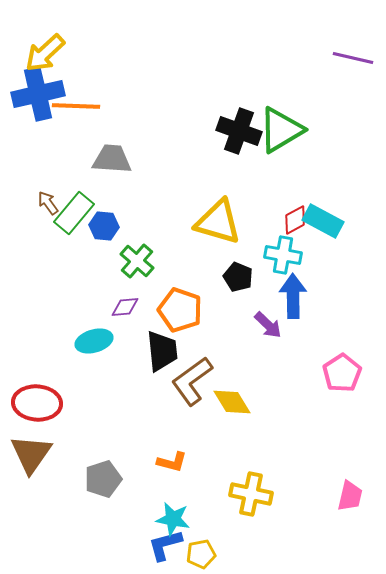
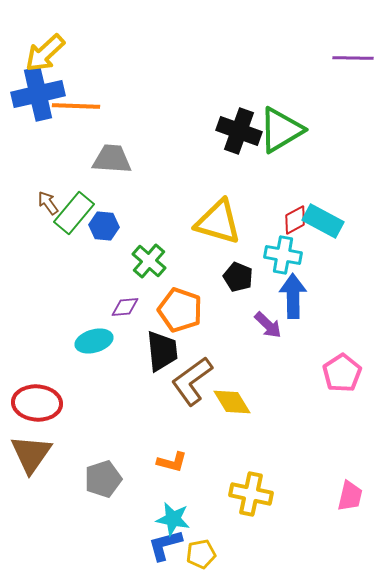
purple line: rotated 12 degrees counterclockwise
green cross: moved 12 px right
